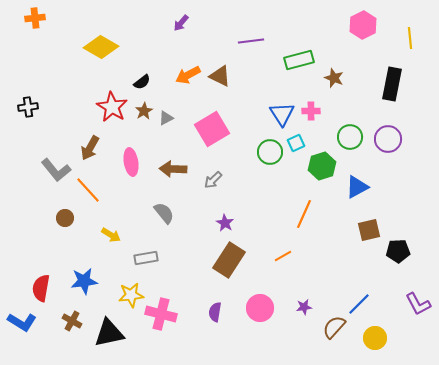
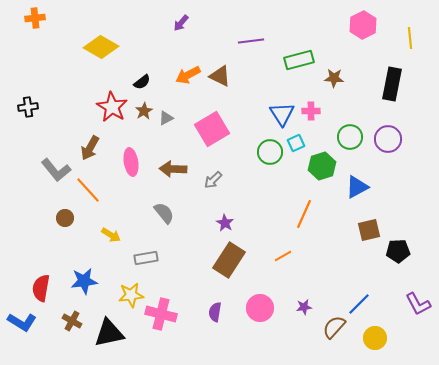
brown star at (334, 78): rotated 18 degrees counterclockwise
